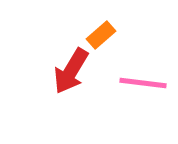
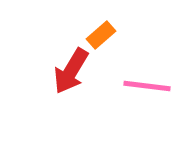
pink line: moved 4 px right, 3 px down
